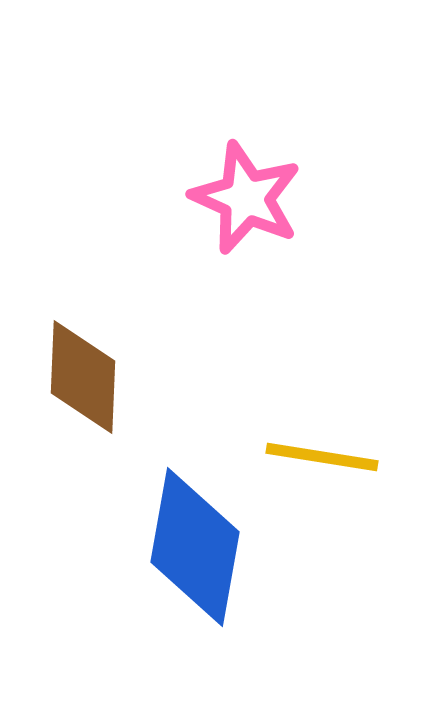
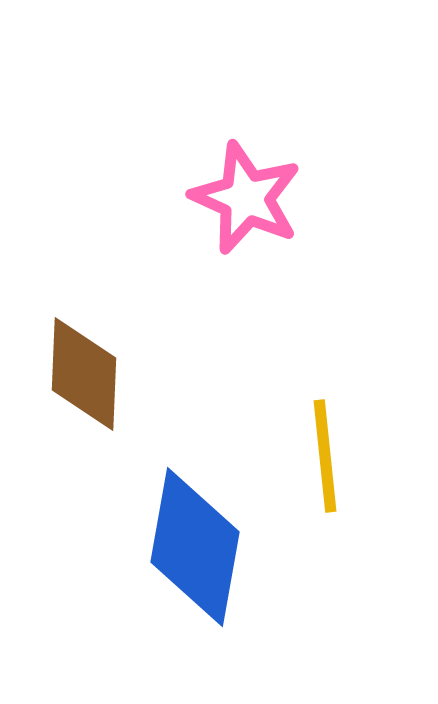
brown diamond: moved 1 px right, 3 px up
yellow line: moved 3 px right, 1 px up; rotated 75 degrees clockwise
